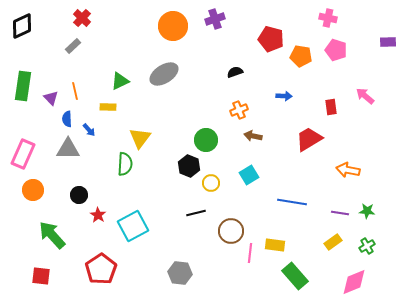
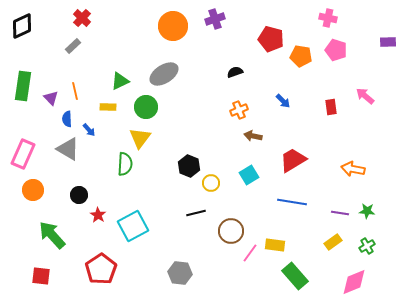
blue arrow at (284, 96): moved 1 px left, 5 px down; rotated 42 degrees clockwise
red trapezoid at (309, 139): moved 16 px left, 21 px down
green circle at (206, 140): moved 60 px left, 33 px up
gray triangle at (68, 149): rotated 30 degrees clockwise
orange arrow at (348, 170): moved 5 px right, 1 px up
pink line at (250, 253): rotated 30 degrees clockwise
